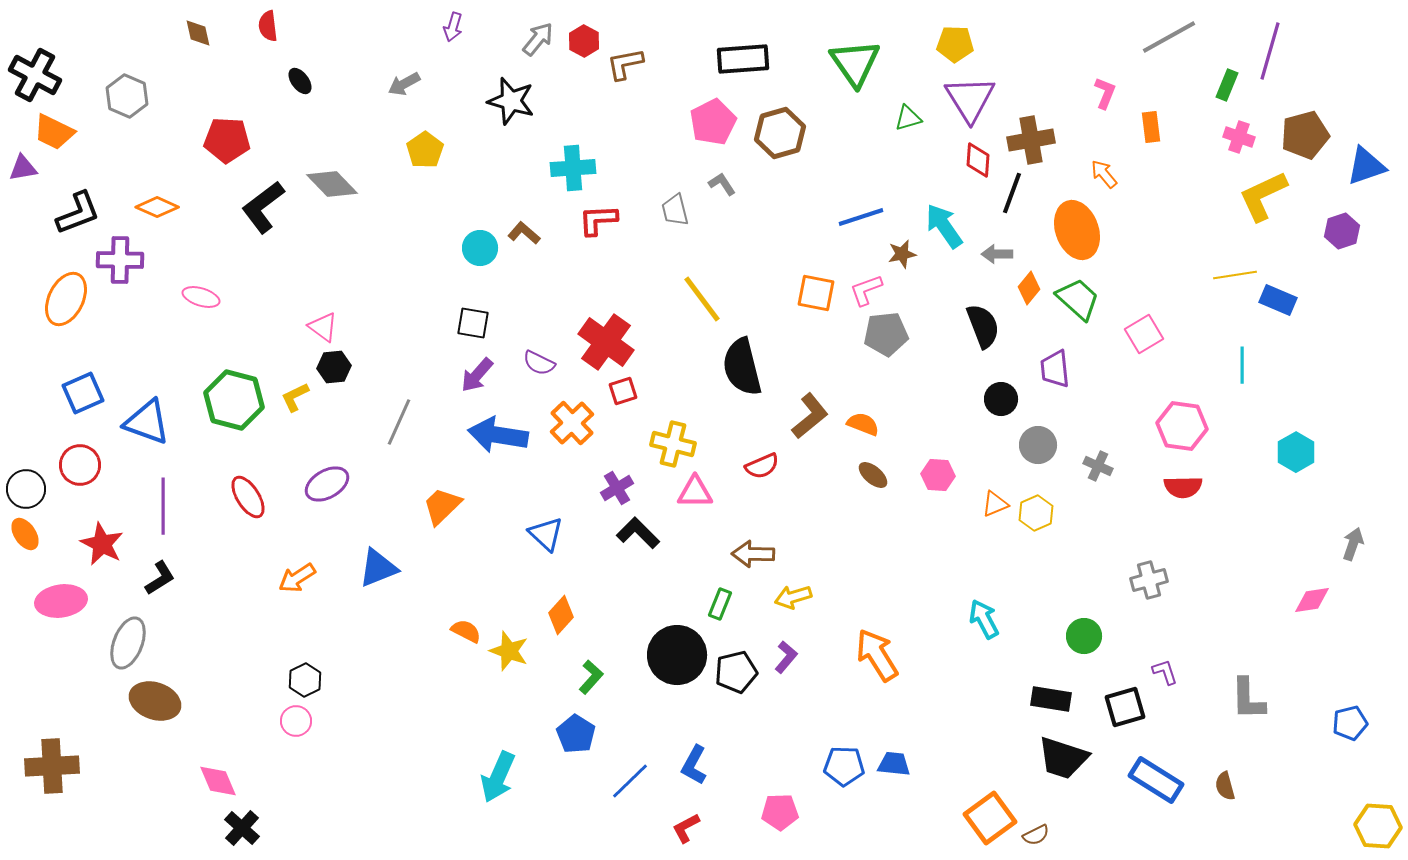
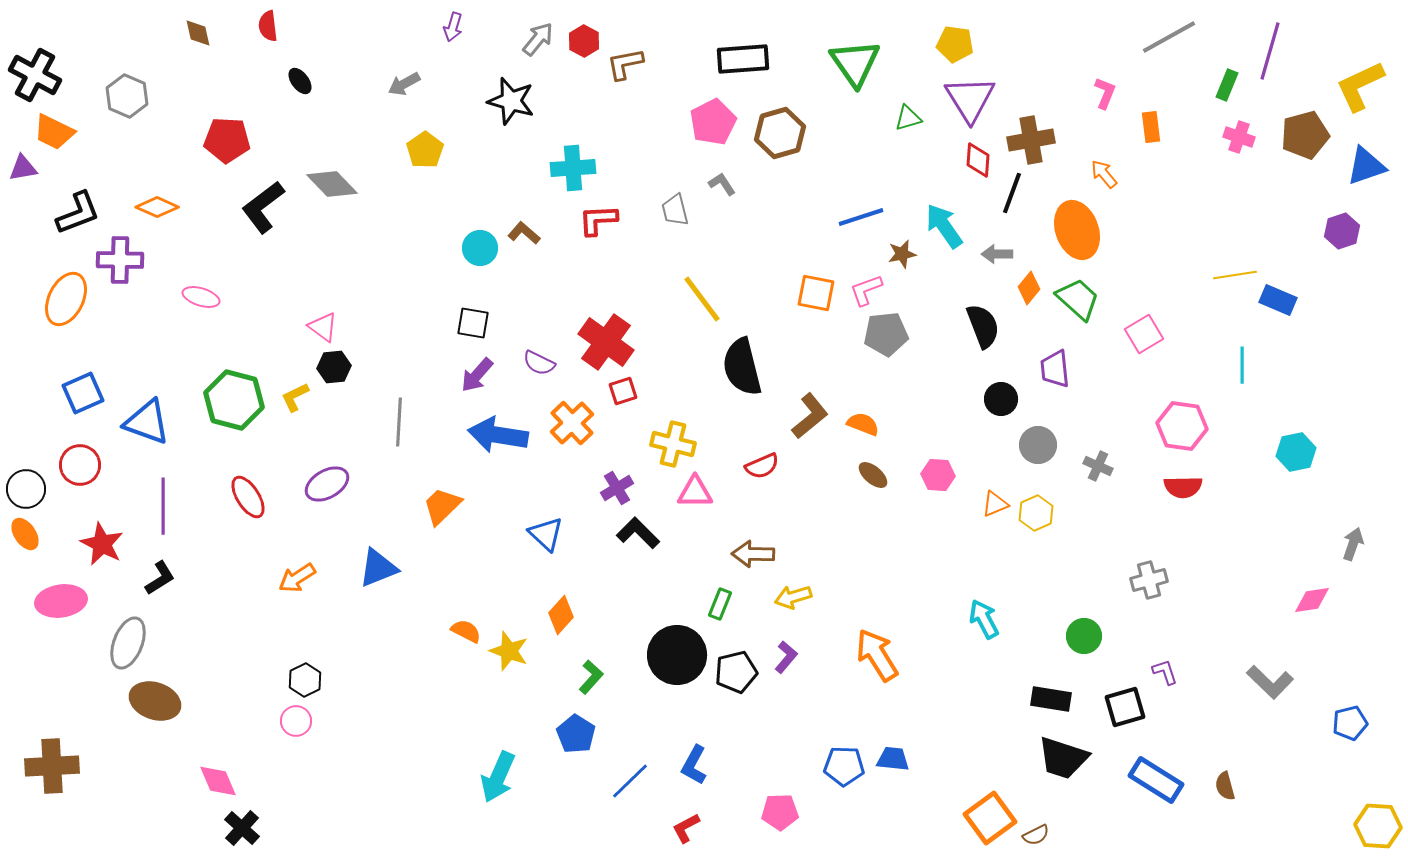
yellow pentagon at (955, 44): rotated 6 degrees clockwise
yellow L-shape at (1263, 196): moved 97 px right, 110 px up
gray line at (399, 422): rotated 21 degrees counterclockwise
cyan hexagon at (1296, 452): rotated 18 degrees clockwise
gray L-shape at (1248, 699): moved 22 px right, 17 px up; rotated 45 degrees counterclockwise
blue trapezoid at (894, 764): moved 1 px left, 5 px up
